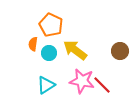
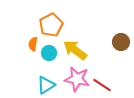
orange pentagon: rotated 20 degrees clockwise
brown circle: moved 1 px right, 9 px up
pink star: moved 5 px left, 2 px up
red line: rotated 12 degrees counterclockwise
